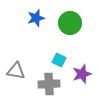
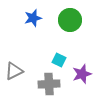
blue star: moved 3 px left
green circle: moved 3 px up
gray triangle: moved 2 px left; rotated 36 degrees counterclockwise
